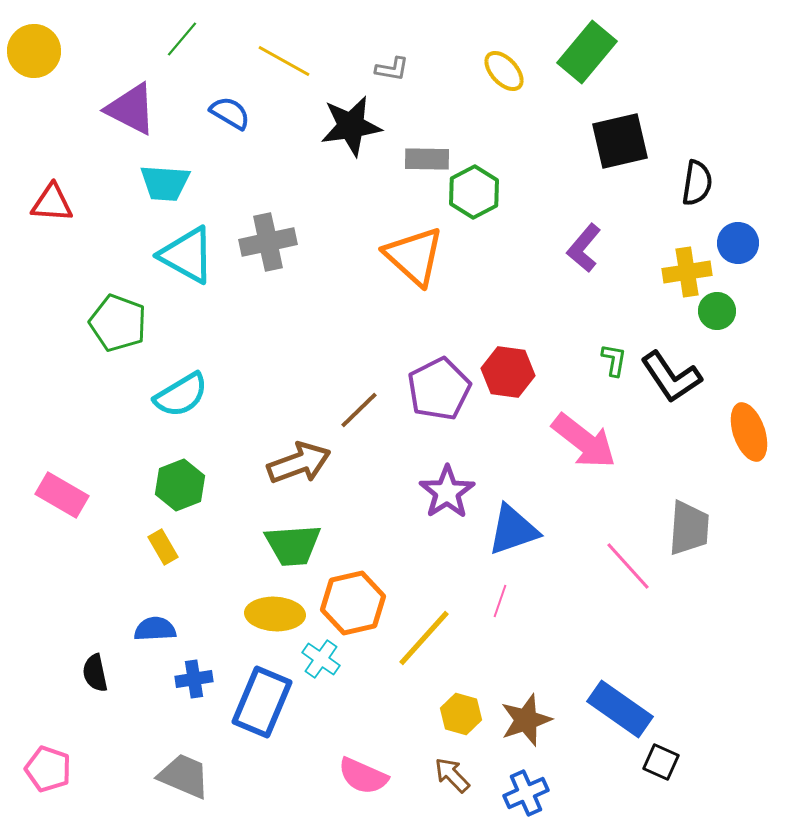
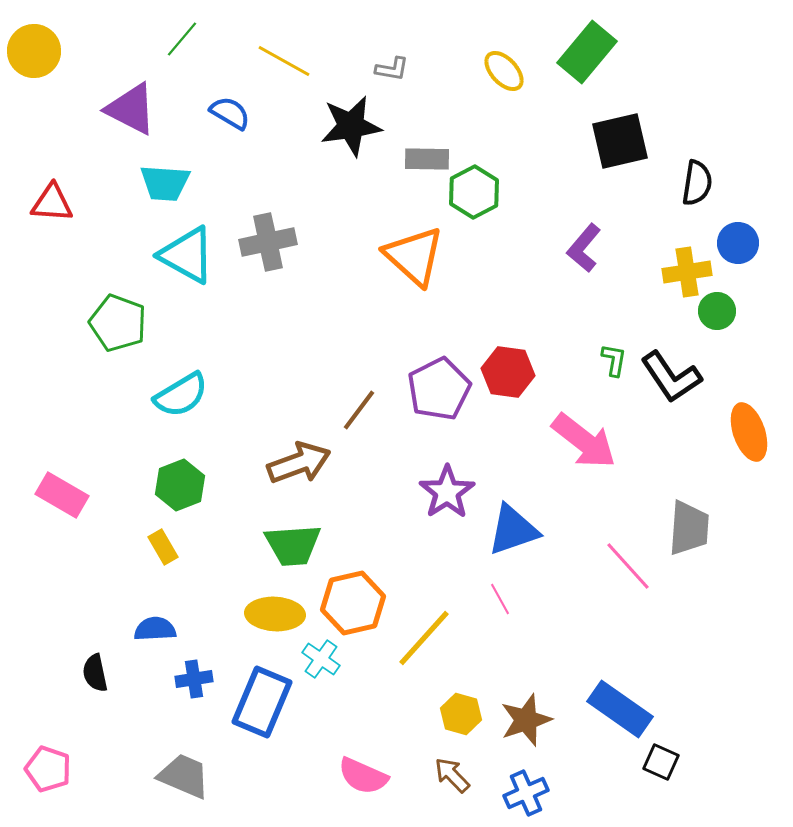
brown line at (359, 410): rotated 9 degrees counterclockwise
pink line at (500, 601): moved 2 px up; rotated 48 degrees counterclockwise
